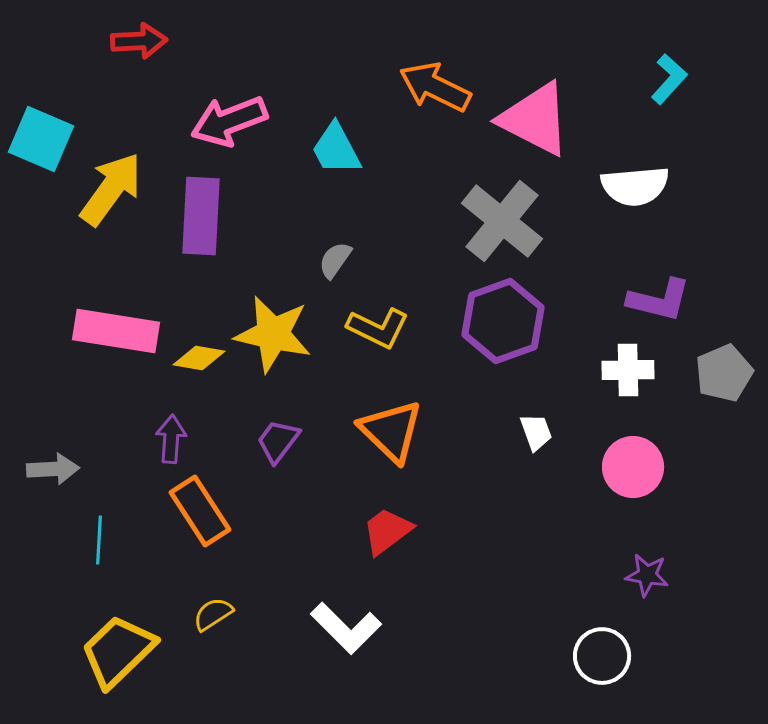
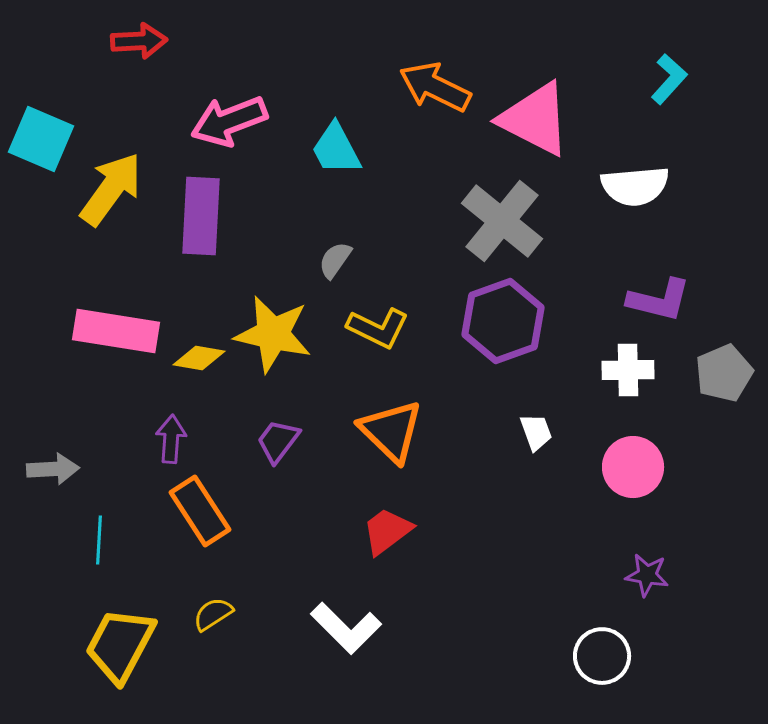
yellow trapezoid: moved 2 px right, 6 px up; rotated 18 degrees counterclockwise
